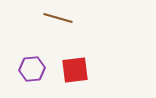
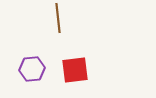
brown line: rotated 68 degrees clockwise
